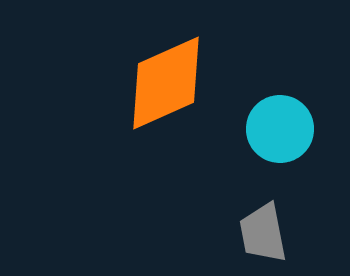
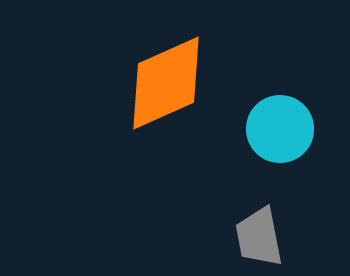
gray trapezoid: moved 4 px left, 4 px down
